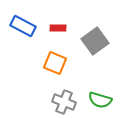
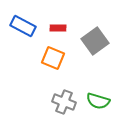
orange square: moved 2 px left, 5 px up
green semicircle: moved 2 px left, 1 px down
